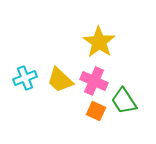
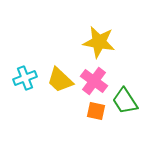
yellow star: rotated 24 degrees counterclockwise
pink cross: rotated 12 degrees clockwise
green trapezoid: moved 1 px right
orange square: rotated 12 degrees counterclockwise
